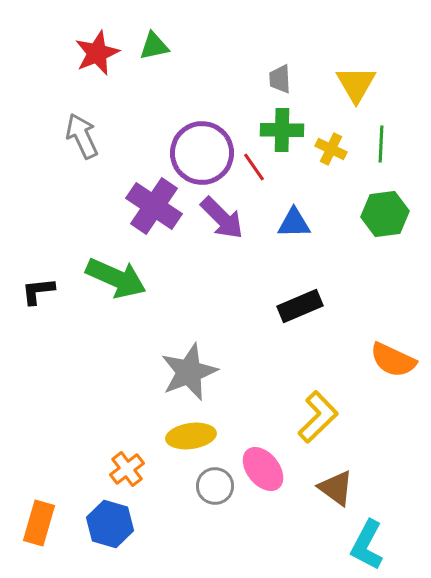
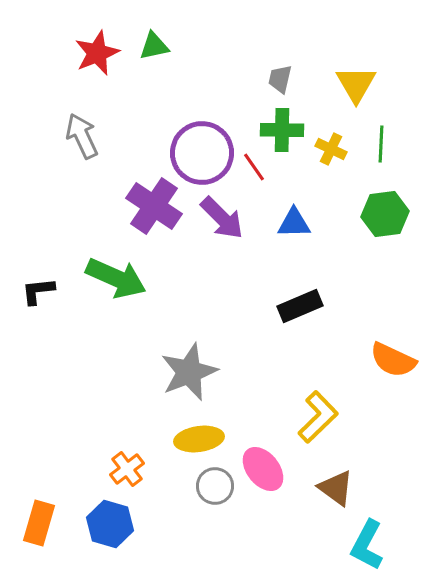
gray trapezoid: rotated 16 degrees clockwise
yellow ellipse: moved 8 px right, 3 px down
